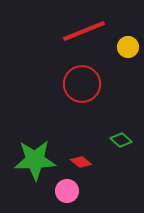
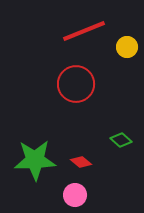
yellow circle: moved 1 px left
red circle: moved 6 px left
pink circle: moved 8 px right, 4 px down
